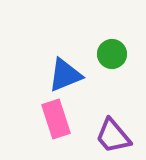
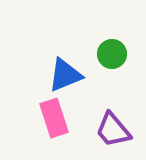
pink rectangle: moved 2 px left, 1 px up
purple trapezoid: moved 6 px up
